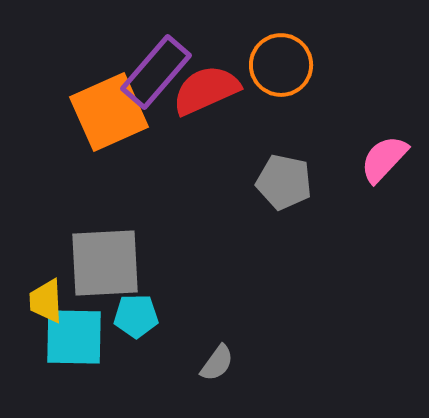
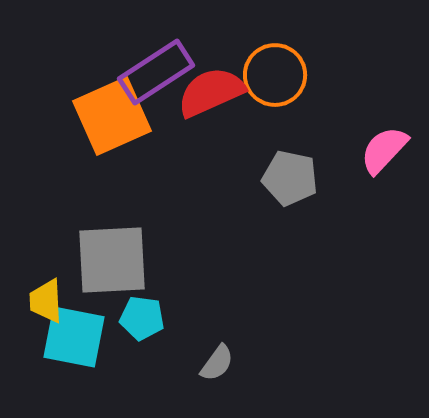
orange circle: moved 6 px left, 10 px down
purple rectangle: rotated 16 degrees clockwise
red semicircle: moved 5 px right, 2 px down
orange square: moved 3 px right, 4 px down
pink semicircle: moved 9 px up
gray pentagon: moved 6 px right, 4 px up
gray square: moved 7 px right, 3 px up
cyan pentagon: moved 6 px right, 2 px down; rotated 9 degrees clockwise
cyan square: rotated 10 degrees clockwise
